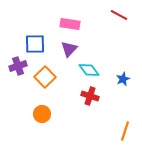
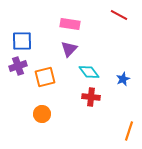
blue square: moved 13 px left, 3 px up
cyan diamond: moved 2 px down
orange square: rotated 30 degrees clockwise
red cross: moved 1 px right, 1 px down; rotated 12 degrees counterclockwise
orange line: moved 4 px right
